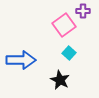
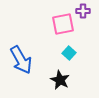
pink square: moved 1 px left, 1 px up; rotated 25 degrees clockwise
blue arrow: rotated 60 degrees clockwise
